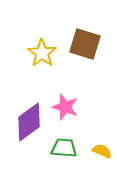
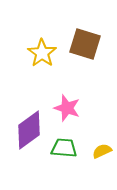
pink star: moved 2 px right, 1 px down
purple diamond: moved 8 px down
yellow semicircle: rotated 48 degrees counterclockwise
